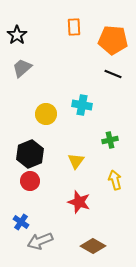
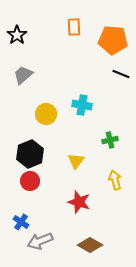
gray trapezoid: moved 1 px right, 7 px down
black line: moved 8 px right
brown diamond: moved 3 px left, 1 px up
